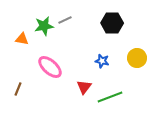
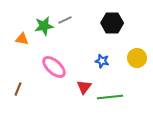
pink ellipse: moved 4 px right
green line: rotated 15 degrees clockwise
